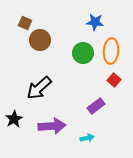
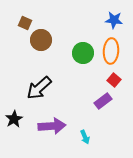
blue star: moved 19 px right, 2 px up
brown circle: moved 1 px right
purple rectangle: moved 7 px right, 5 px up
cyan arrow: moved 2 px left, 1 px up; rotated 80 degrees clockwise
